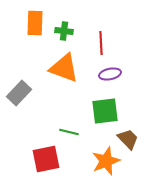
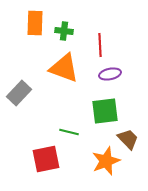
red line: moved 1 px left, 2 px down
